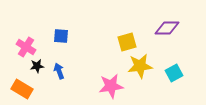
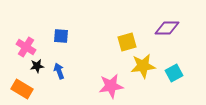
yellow star: moved 3 px right
